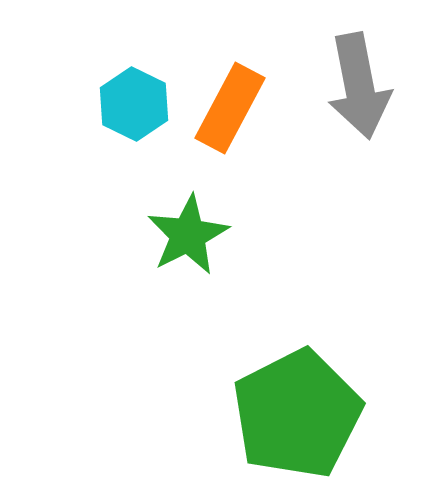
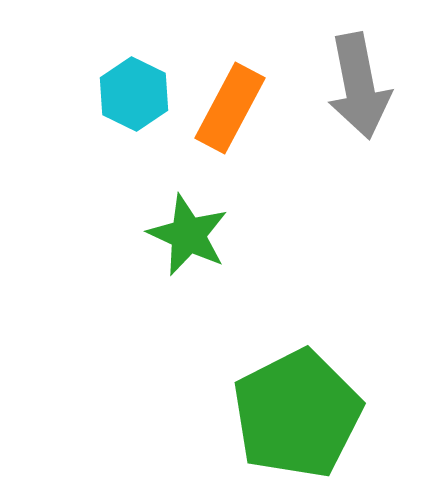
cyan hexagon: moved 10 px up
green star: rotated 20 degrees counterclockwise
